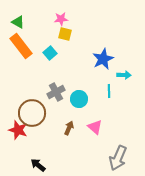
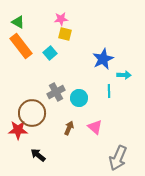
cyan circle: moved 1 px up
red star: rotated 18 degrees counterclockwise
black arrow: moved 10 px up
